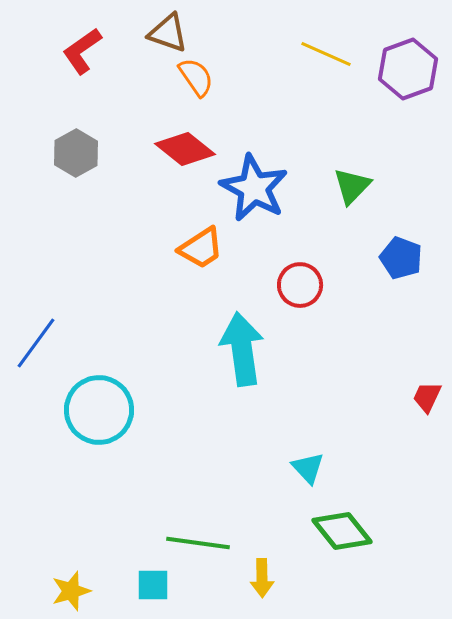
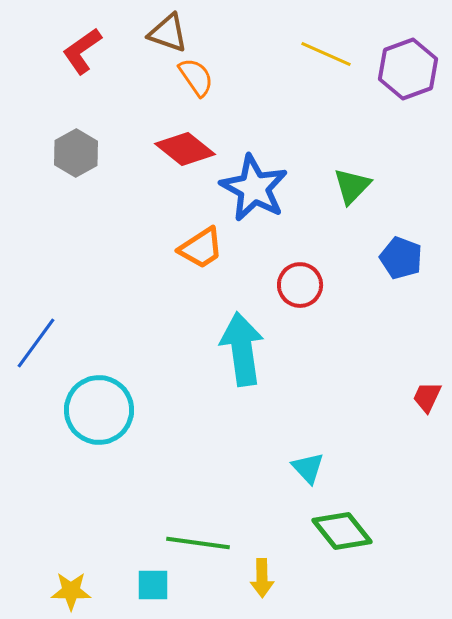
yellow star: rotated 18 degrees clockwise
